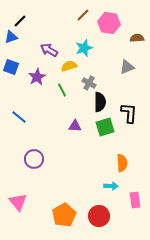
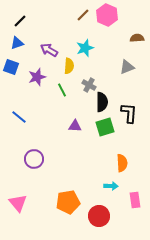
pink hexagon: moved 2 px left, 8 px up; rotated 15 degrees clockwise
blue triangle: moved 6 px right, 6 px down
cyan star: moved 1 px right
yellow semicircle: rotated 112 degrees clockwise
purple star: rotated 12 degrees clockwise
gray cross: moved 2 px down
black semicircle: moved 2 px right
pink triangle: moved 1 px down
orange pentagon: moved 4 px right, 13 px up; rotated 20 degrees clockwise
